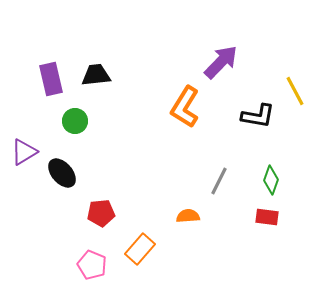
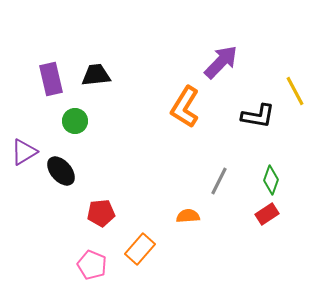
black ellipse: moved 1 px left, 2 px up
red rectangle: moved 3 px up; rotated 40 degrees counterclockwise
